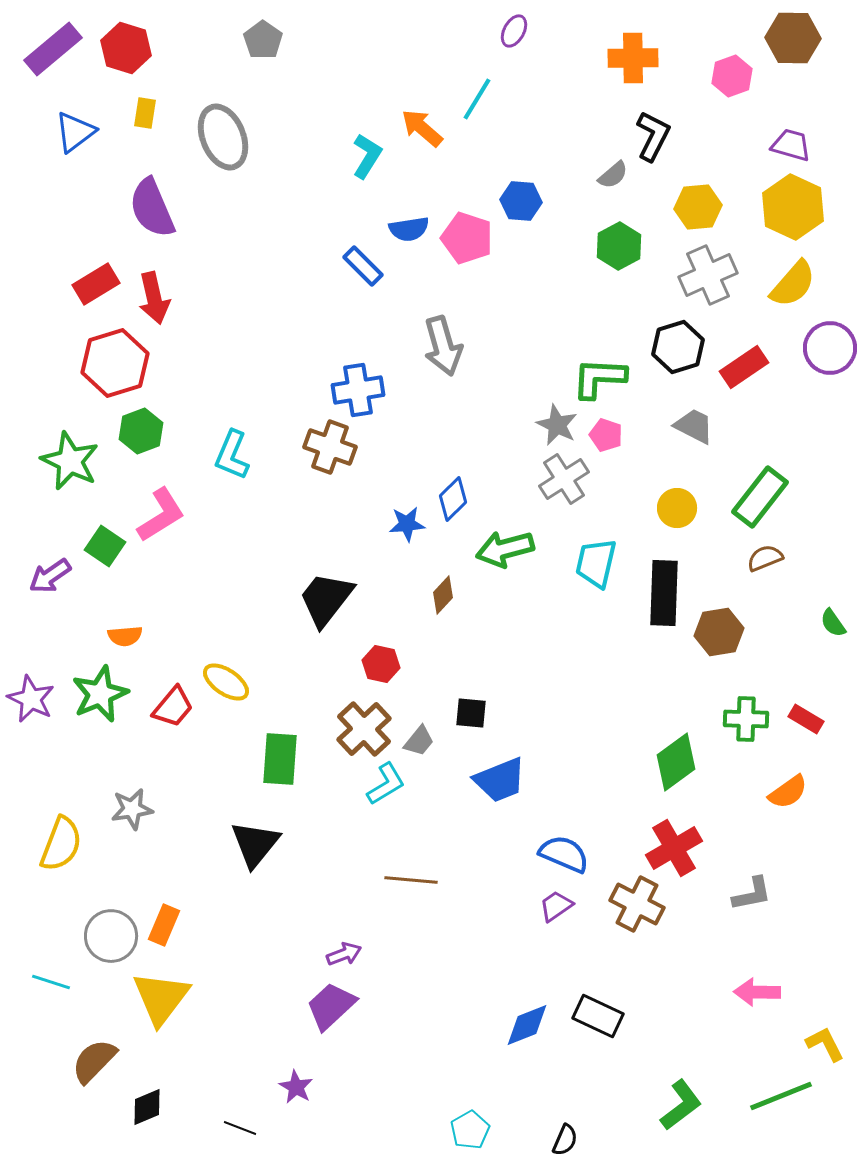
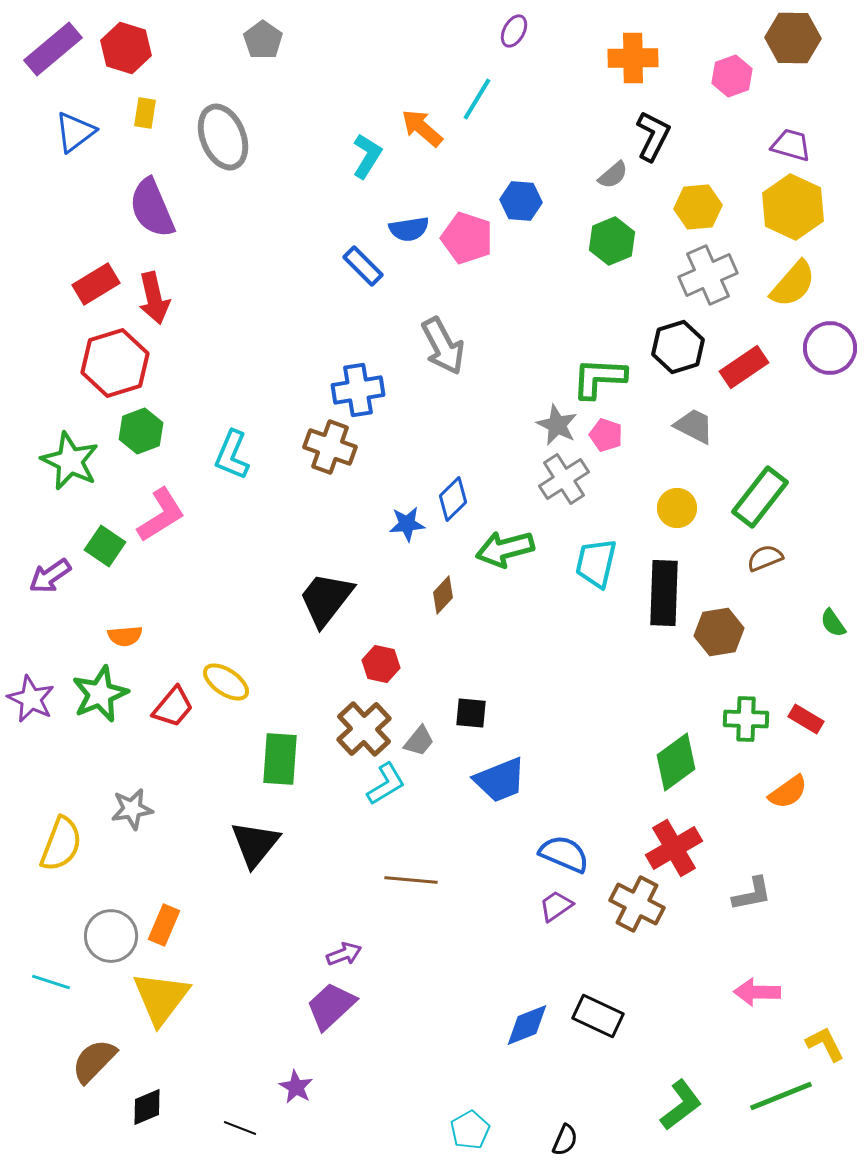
green hexagon at (619, 246): moved 7 px left, 5 px up; rotated 6 degrees clockwise
gray arrow at (443, 346): rotated 12 degrees counterclockwise
